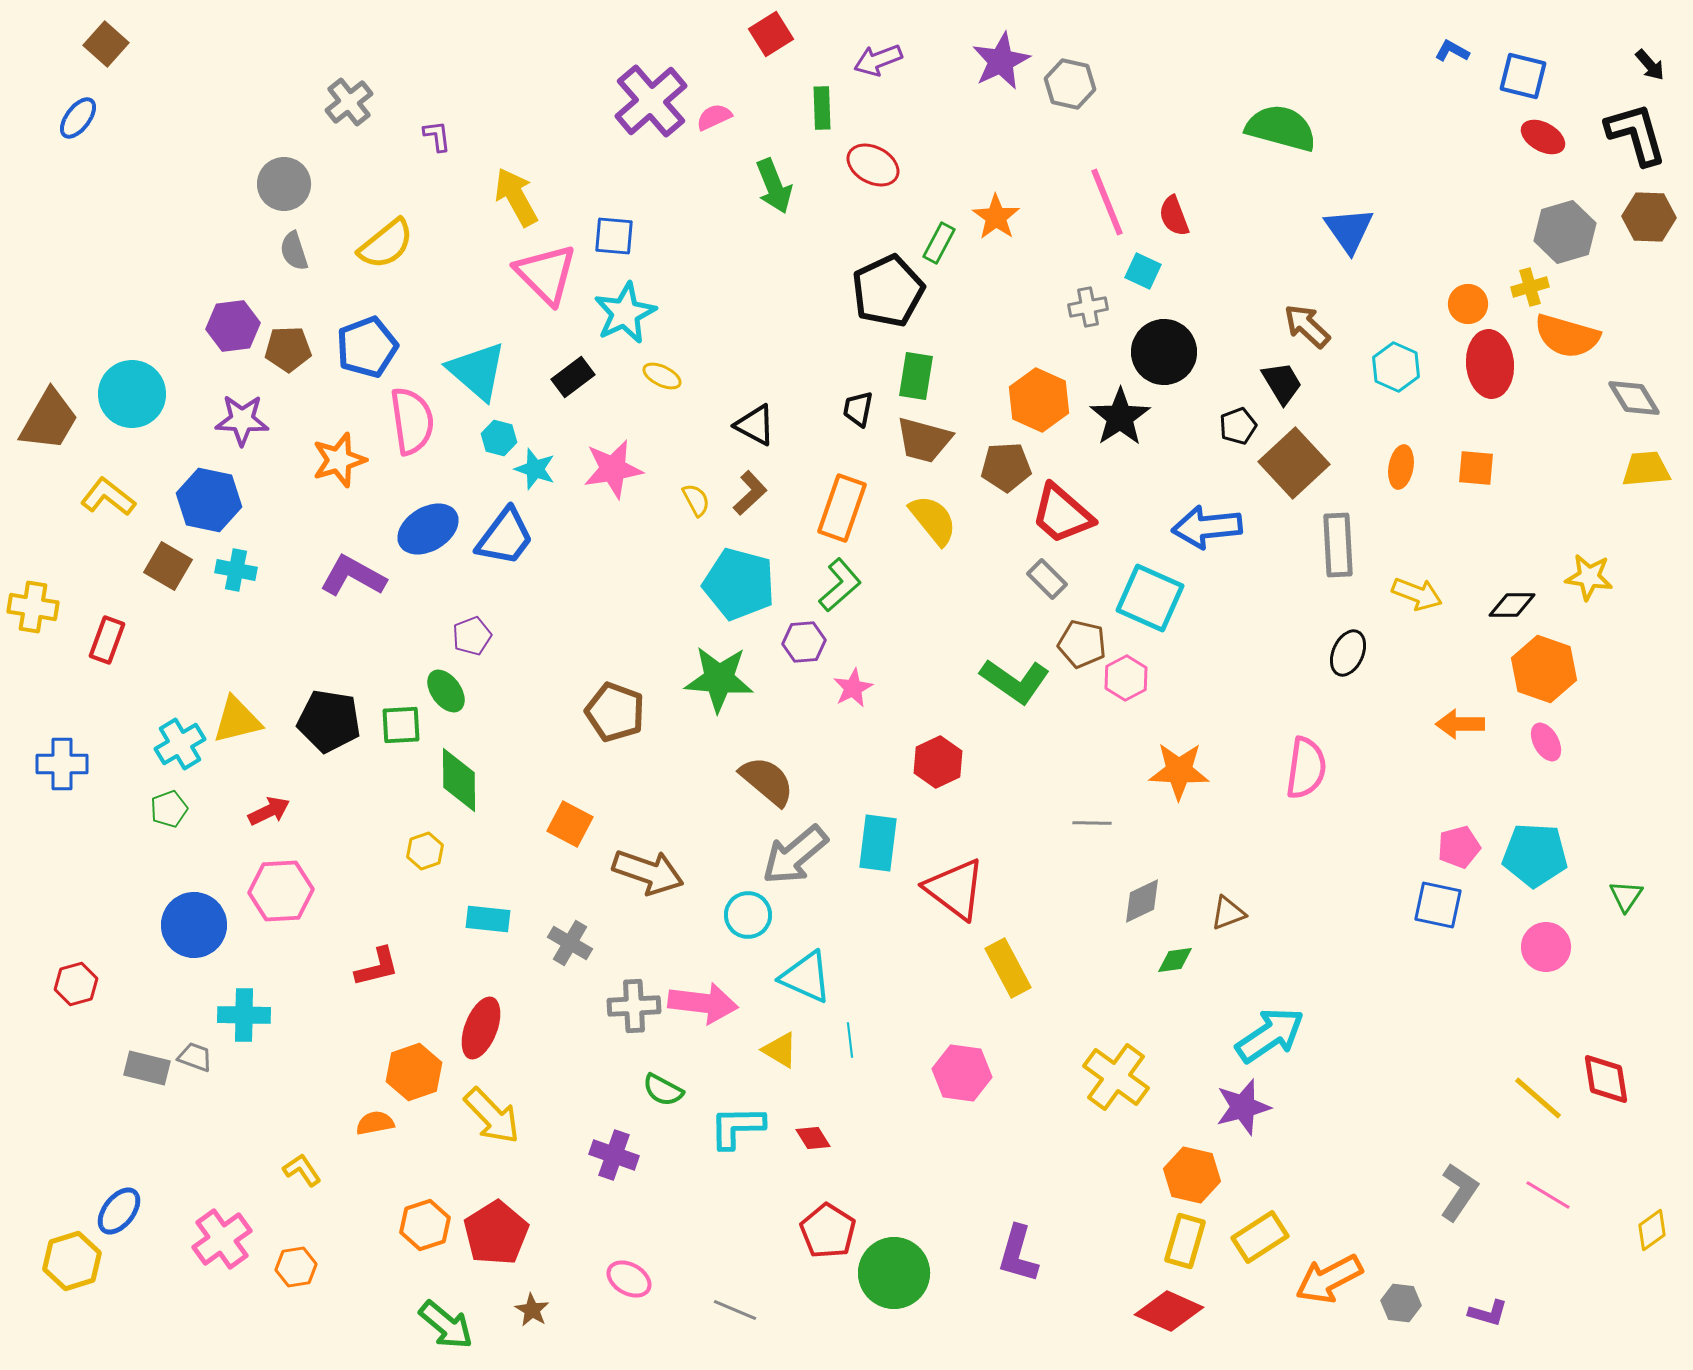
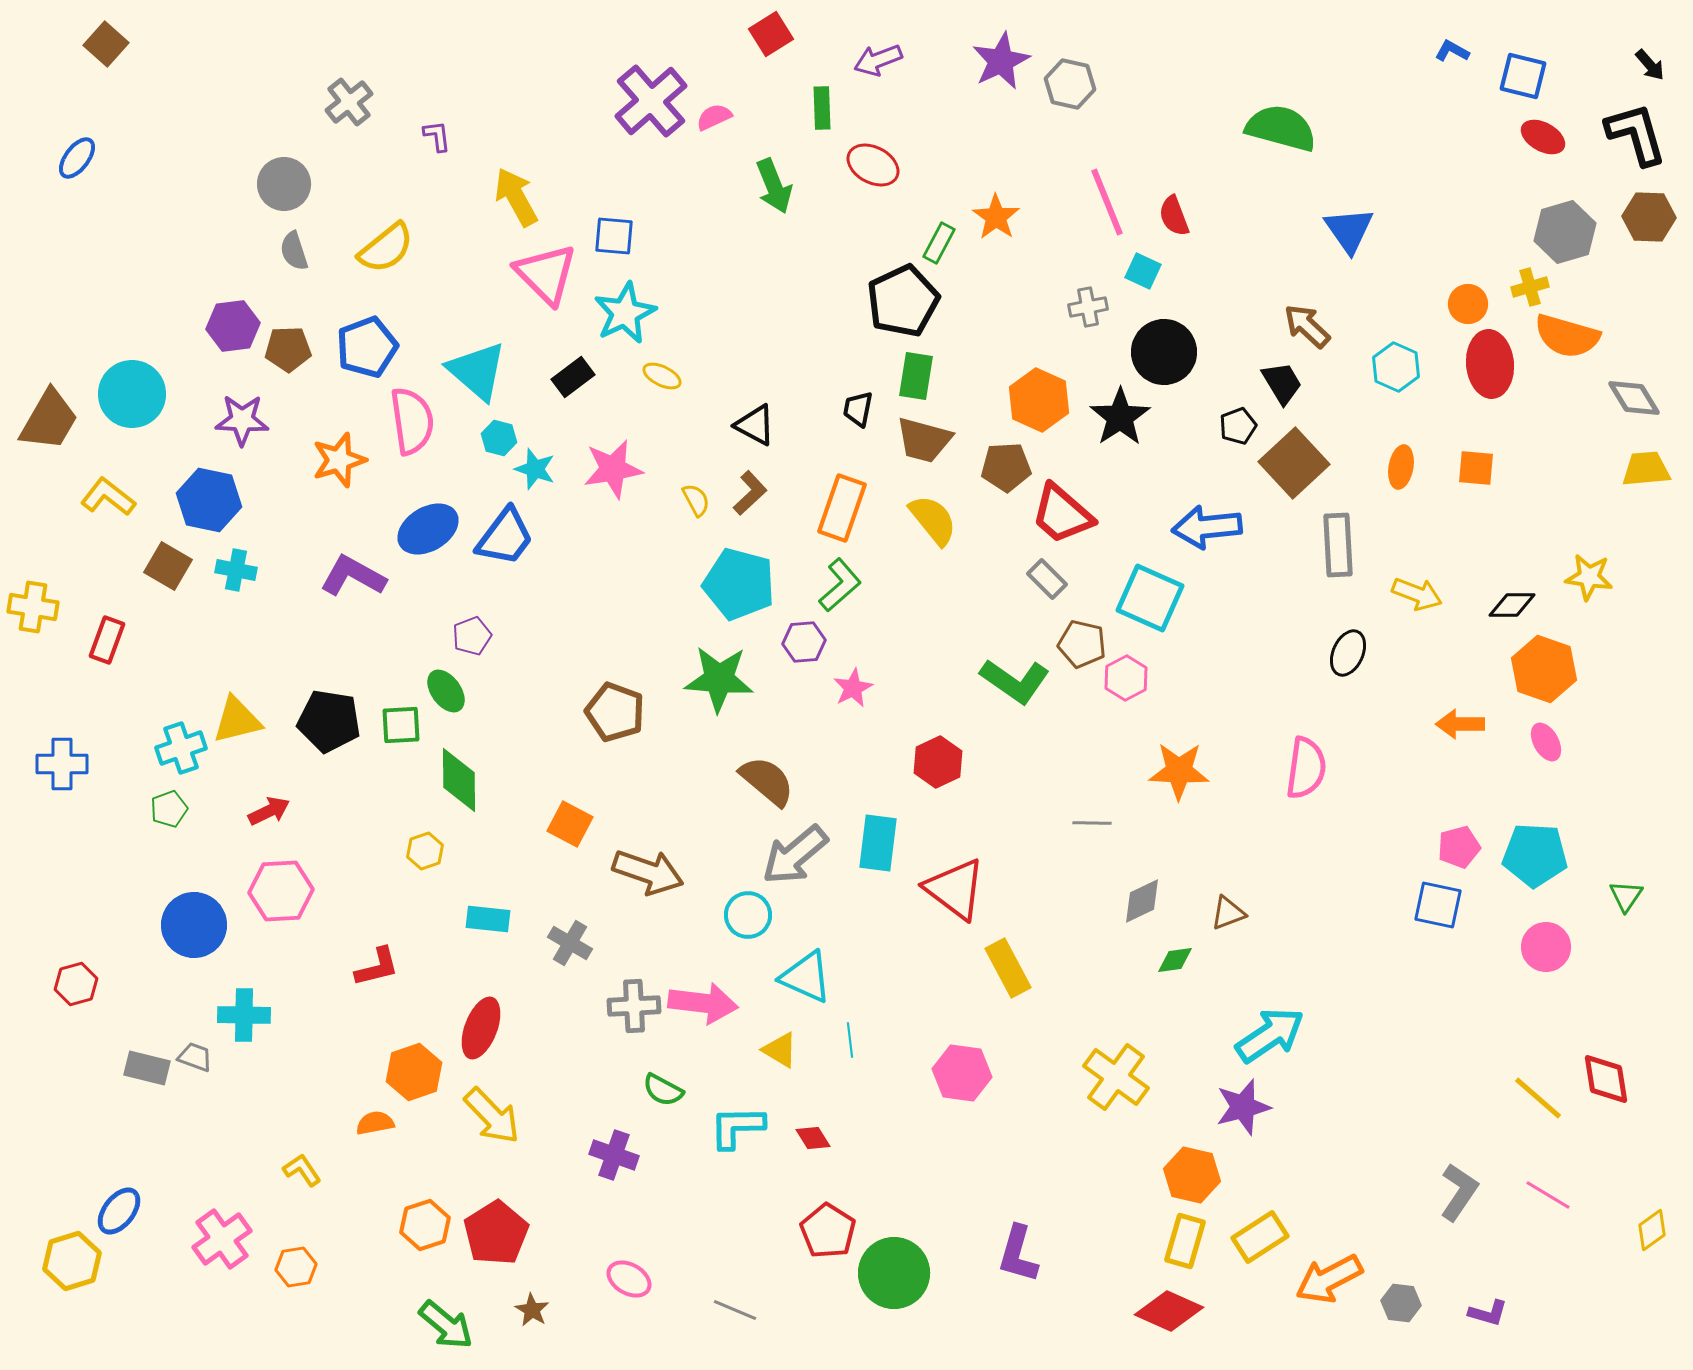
blue ellipse at (78, 118): moved 1 px left, 40 px down
yellow semicircle at (386, 244): moved 4 px down
black pentagon at (888, 291): moved 15 px right, 10 px down
cyan cross at (180, 744): moved 1 px right, 4 px down; rotated 12 degrees clockwise
